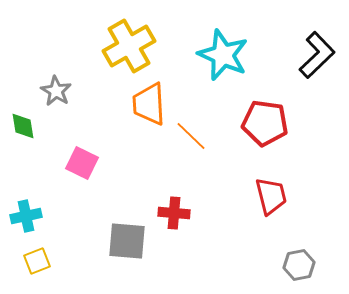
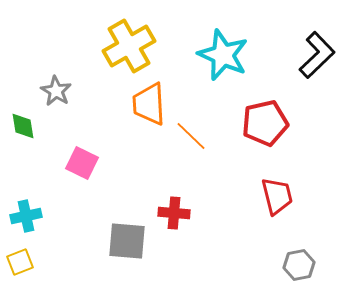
red pentagon: rotated 21 degrees counterclockwise
red trapezoid: moved 6 px right
yellow square: moved 17 px left, 1 px down
